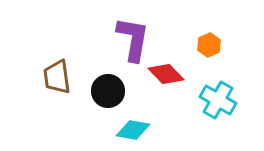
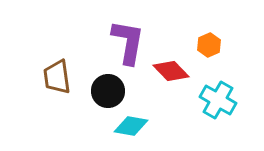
purple L-shape: moved 5 px left, 3 px down
red diamond: moved 5 px right, 3 px up
cyan diamond: moved 2 px left, 4 px up
